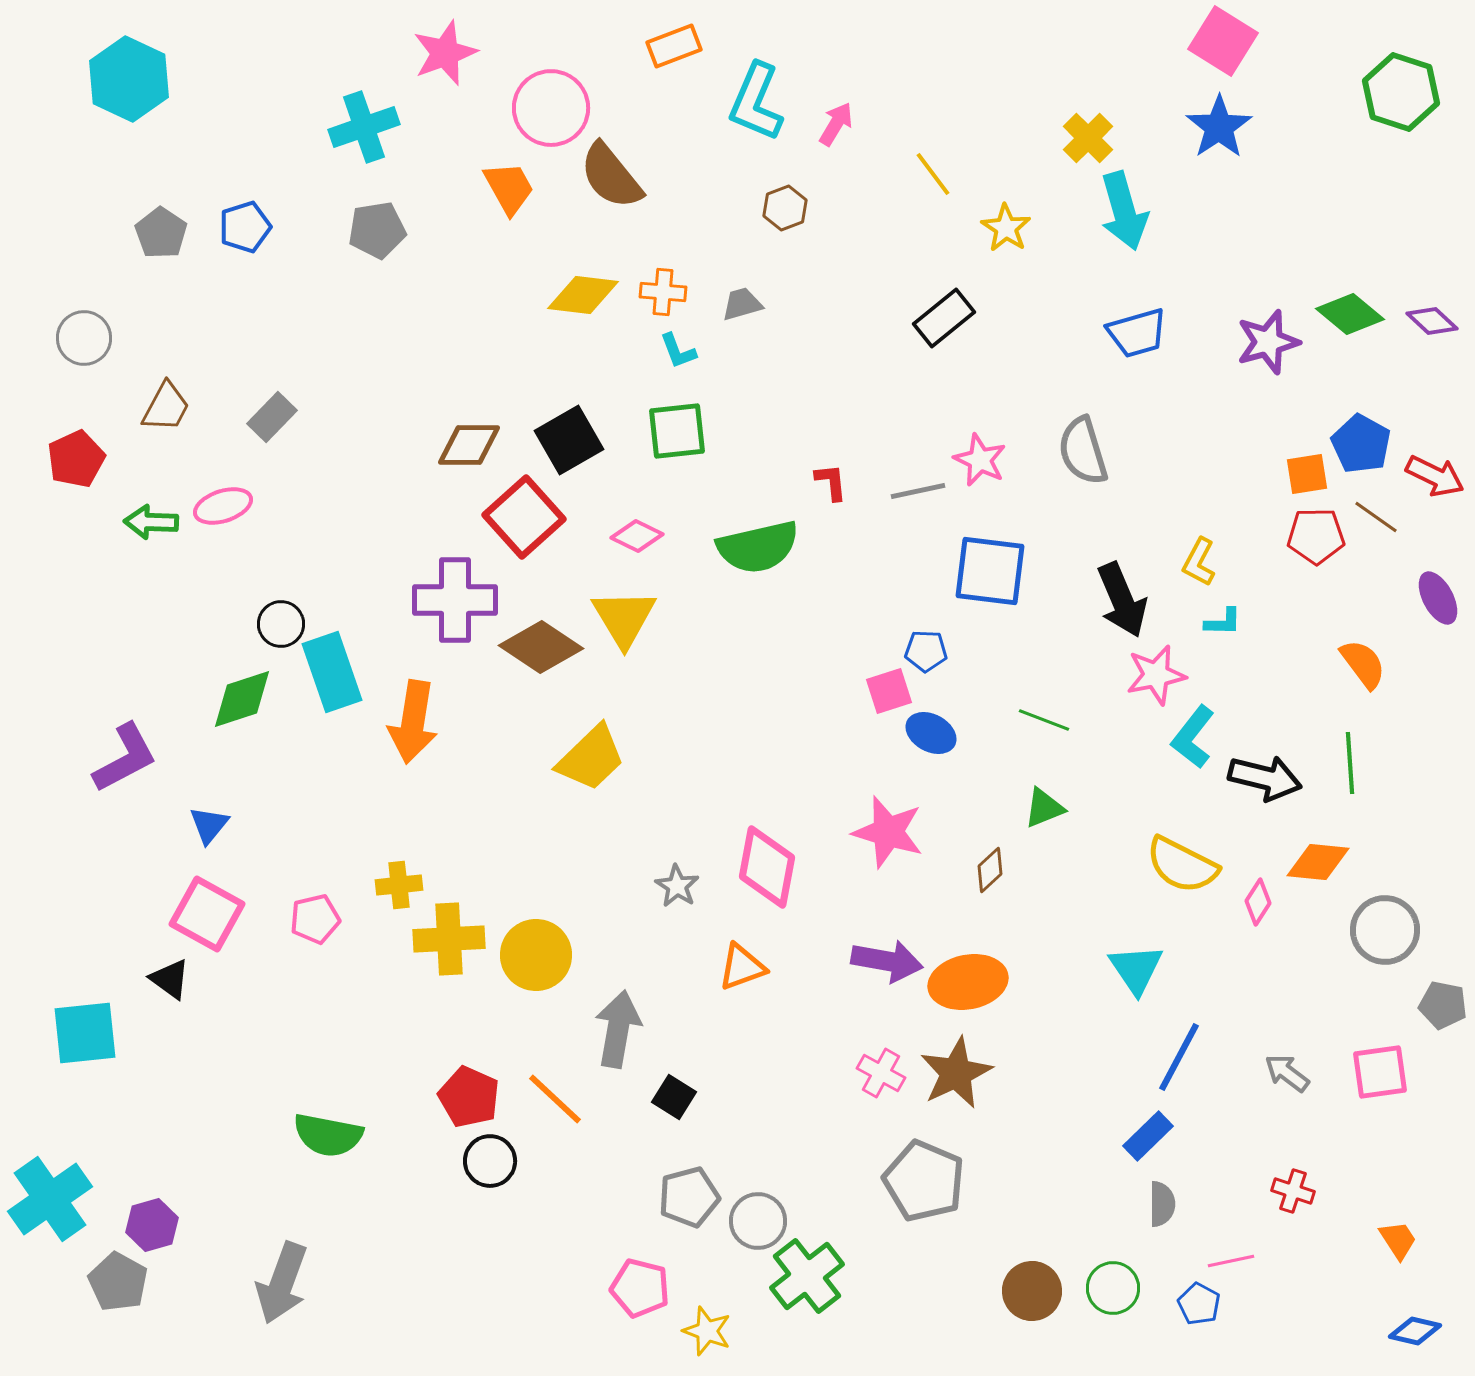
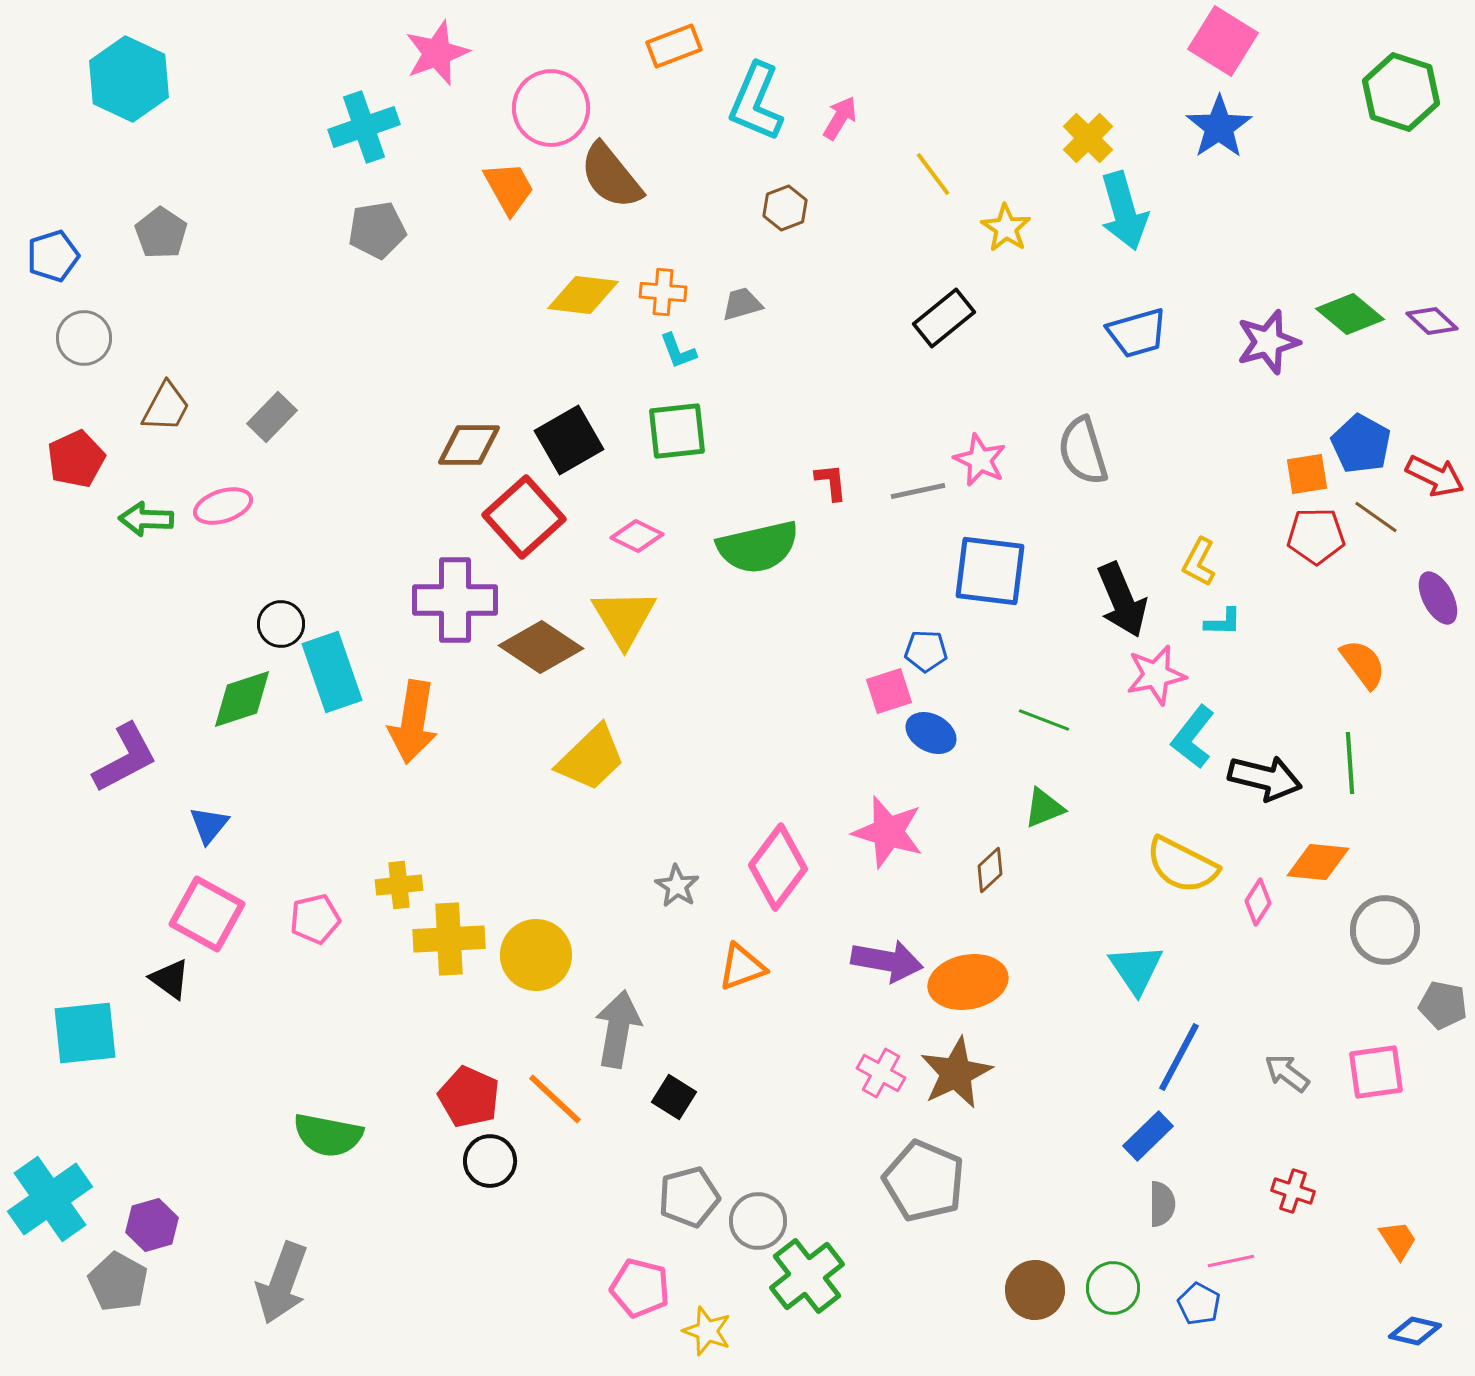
pink star at (445, 53): moved 8 px left
pink arrow at (836, 124): moved 4 px right, 6 px up
blue pentagon at (245, 227): moved 192 px left, 29 px down
green arrow at (151, 522): moved 5 px left, 3 px up
pink diamond at (767, 867): moved 11 px right; rotated 26 degrees clockwise
pink square at (1380, 1072): moved 4 px left
brown circle at (1032, 1291): moved 3 px right, 1 px up
